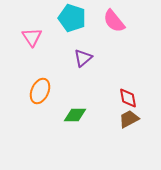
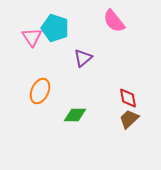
cyan pentagon: moved 17 px left, 10 px down
brown trapezoid: rotated 15 degrees counterclockwise
